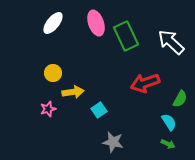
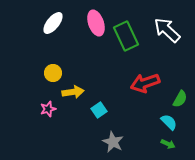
white arrow: moved 4 px left, 12 px up
cyan semicircle: rotated 12 degrees counterclockwise
gray star: rotated 15 degrees clockwise
